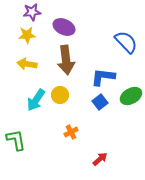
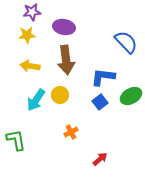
purple ellipse: rotated 15 degrees counterclockwise
yellow arrow: moved 3 px right, 2 px down
